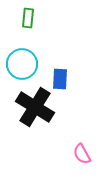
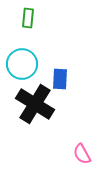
black cross: moved 3 px up
